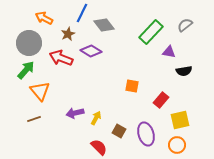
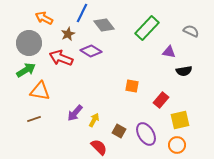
gray semicircle: moved 6 px right, 6 px down; rotated 63 degrees clockwise
green rectangle: moved 4 px left, 4 px up
green arrow: rotated 18 degrees clockwise
orange triangle: rotated 40 degrees counterclockwise
purple arrow: rotated 36 degrees counterclockwise
yellow arrow: moved 2 px left, 2 px down
purple ellipse: rotated 15 degrees counterclockwise
